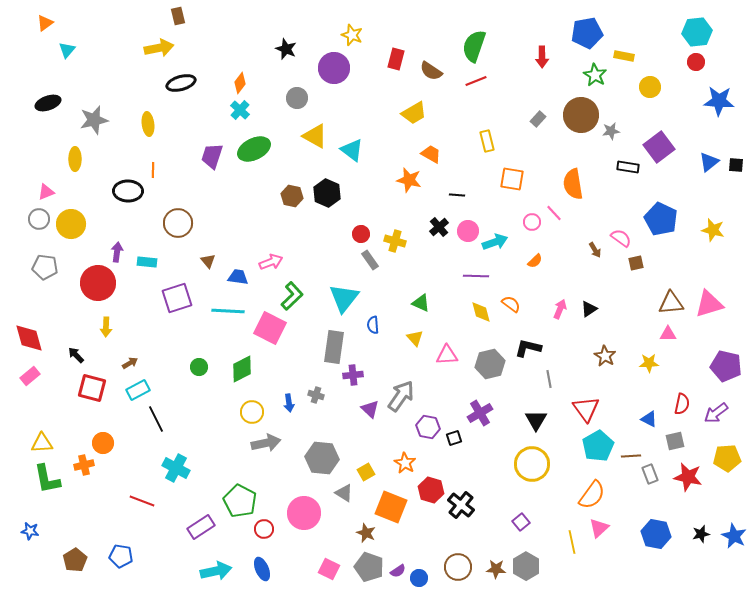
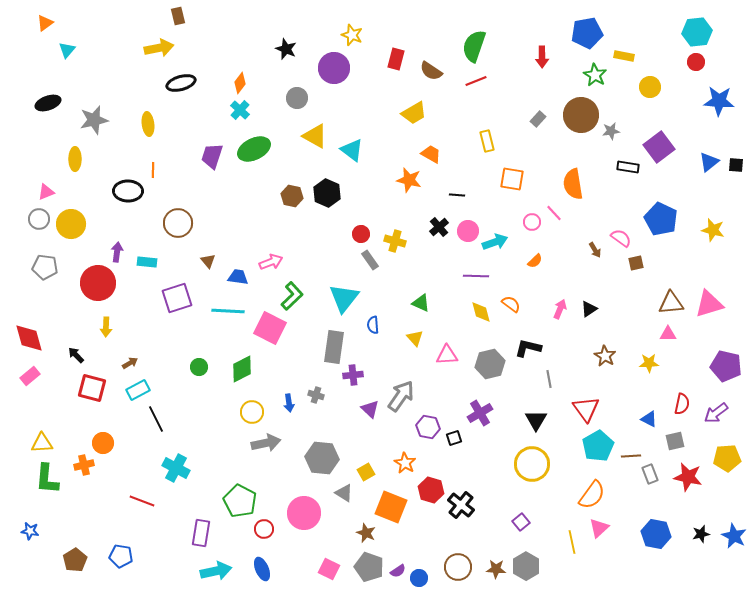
green L-shape at (47, 479): rotated 16 degrees clockwise
purple rectangle at (201, 527): moved 6 px down; rotated 48 degrees counterclockwise
